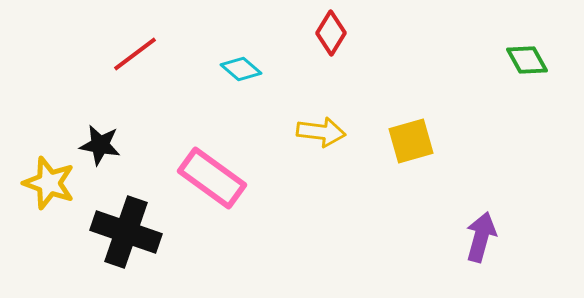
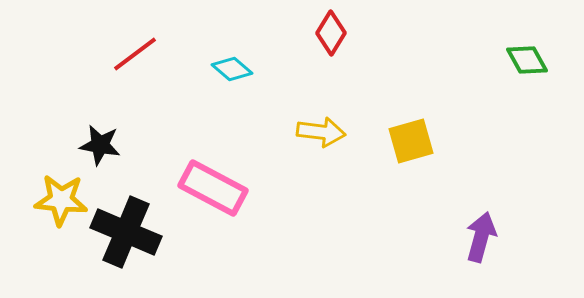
cyan diamond: moved 9 px left
pink rectangle: moved 1 px right, 10 px down; rotated 8 degrees counterclockwise
yellow star: moved 12 px right, 17 px down; rotated 14 degrees counterclockwise
black cross: rotated 4 degrees clockwise
